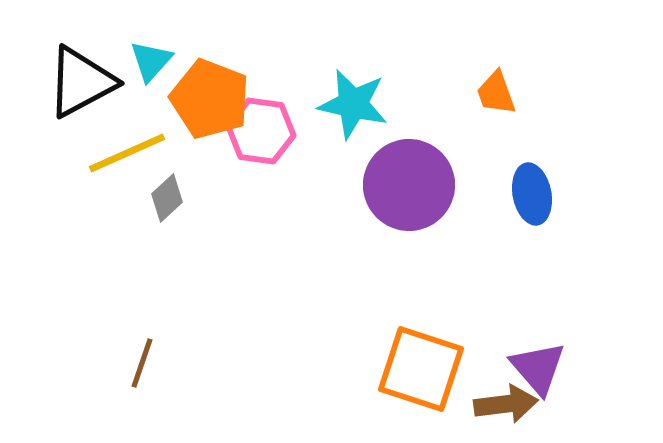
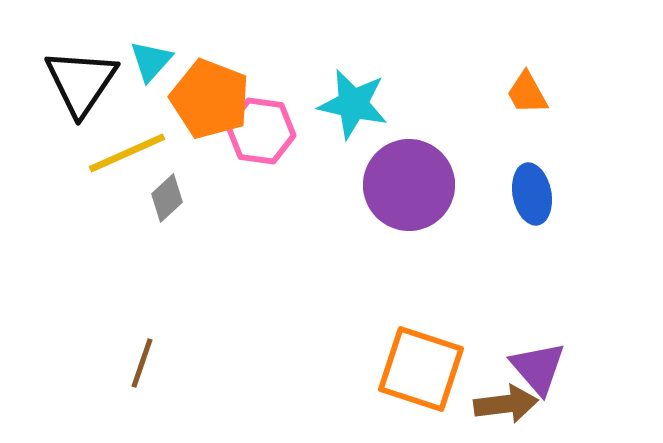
black triangle: rotated 28 degrees counterclockwise
orange trapezoid: moved 31 px right; rotated 9 degrees counterclockwise
